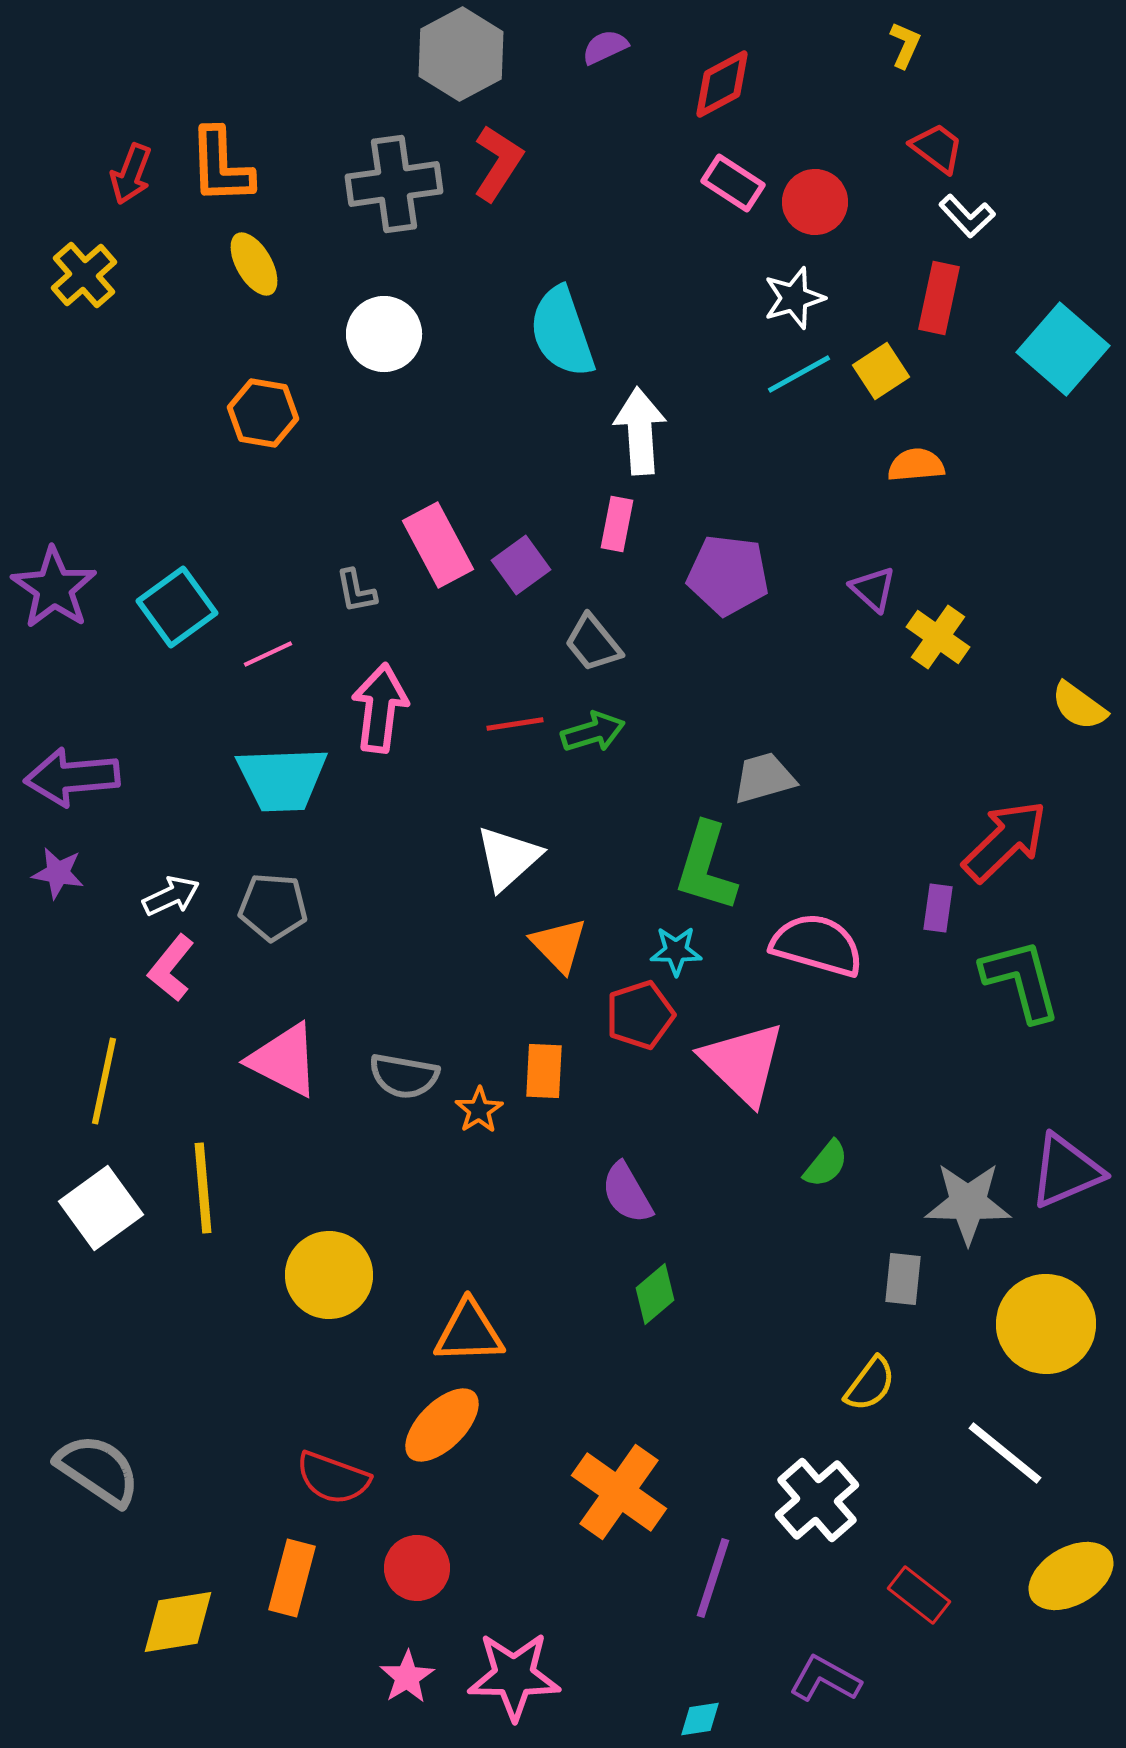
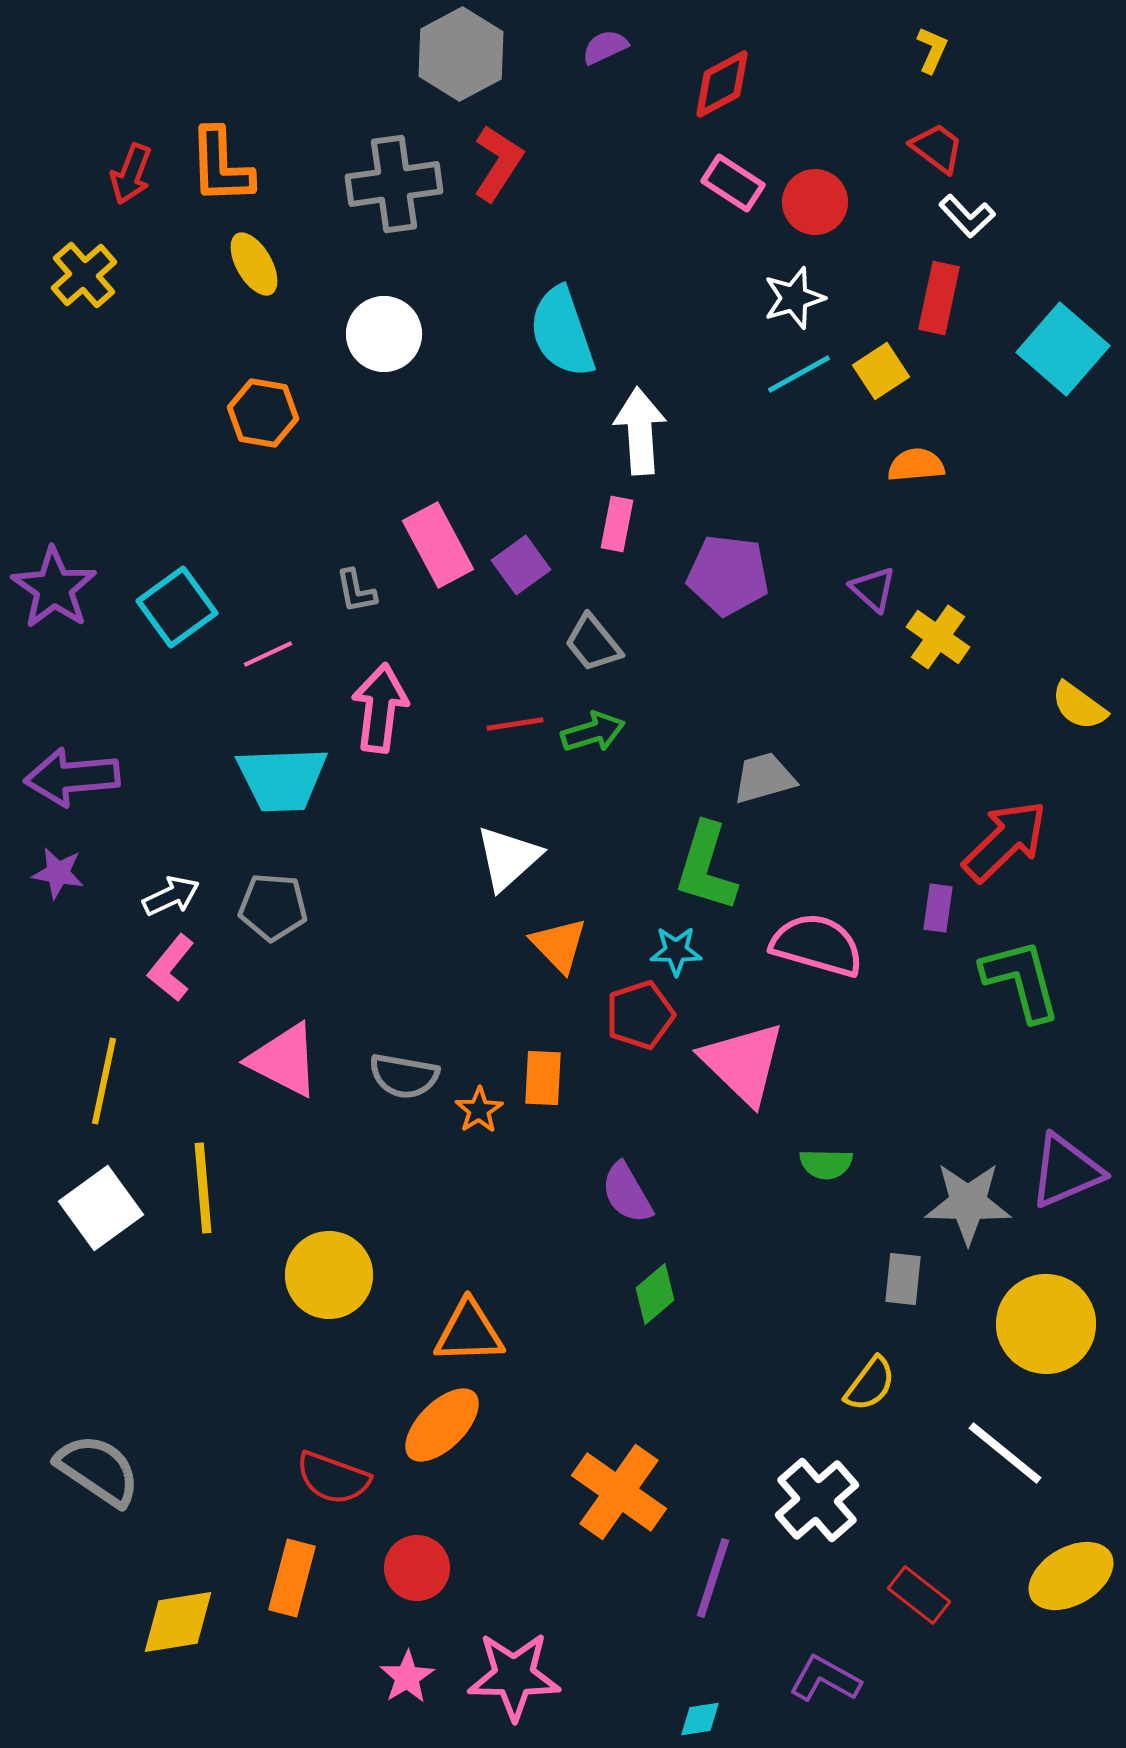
yellow L-shape at (905, 45): moved 27 px right, 5 px down
orange rectangle at (544, 1071): moved 1 px left, 7 px down
green semicircle at (826, 1164): rotated 52 degrees clockwise
